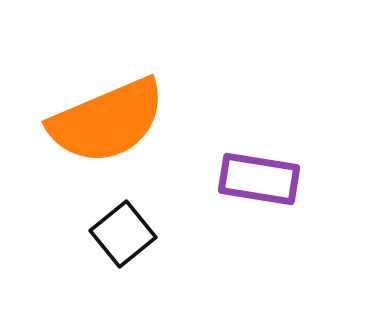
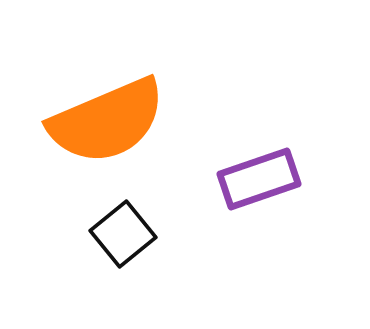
purple rectangle: rotated 28 degrees counterclockwise
